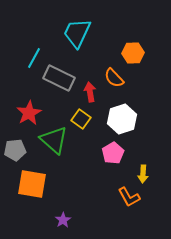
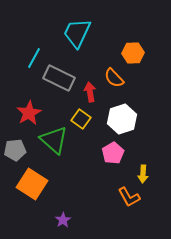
orange square: rotated 24 degrees clockwise
